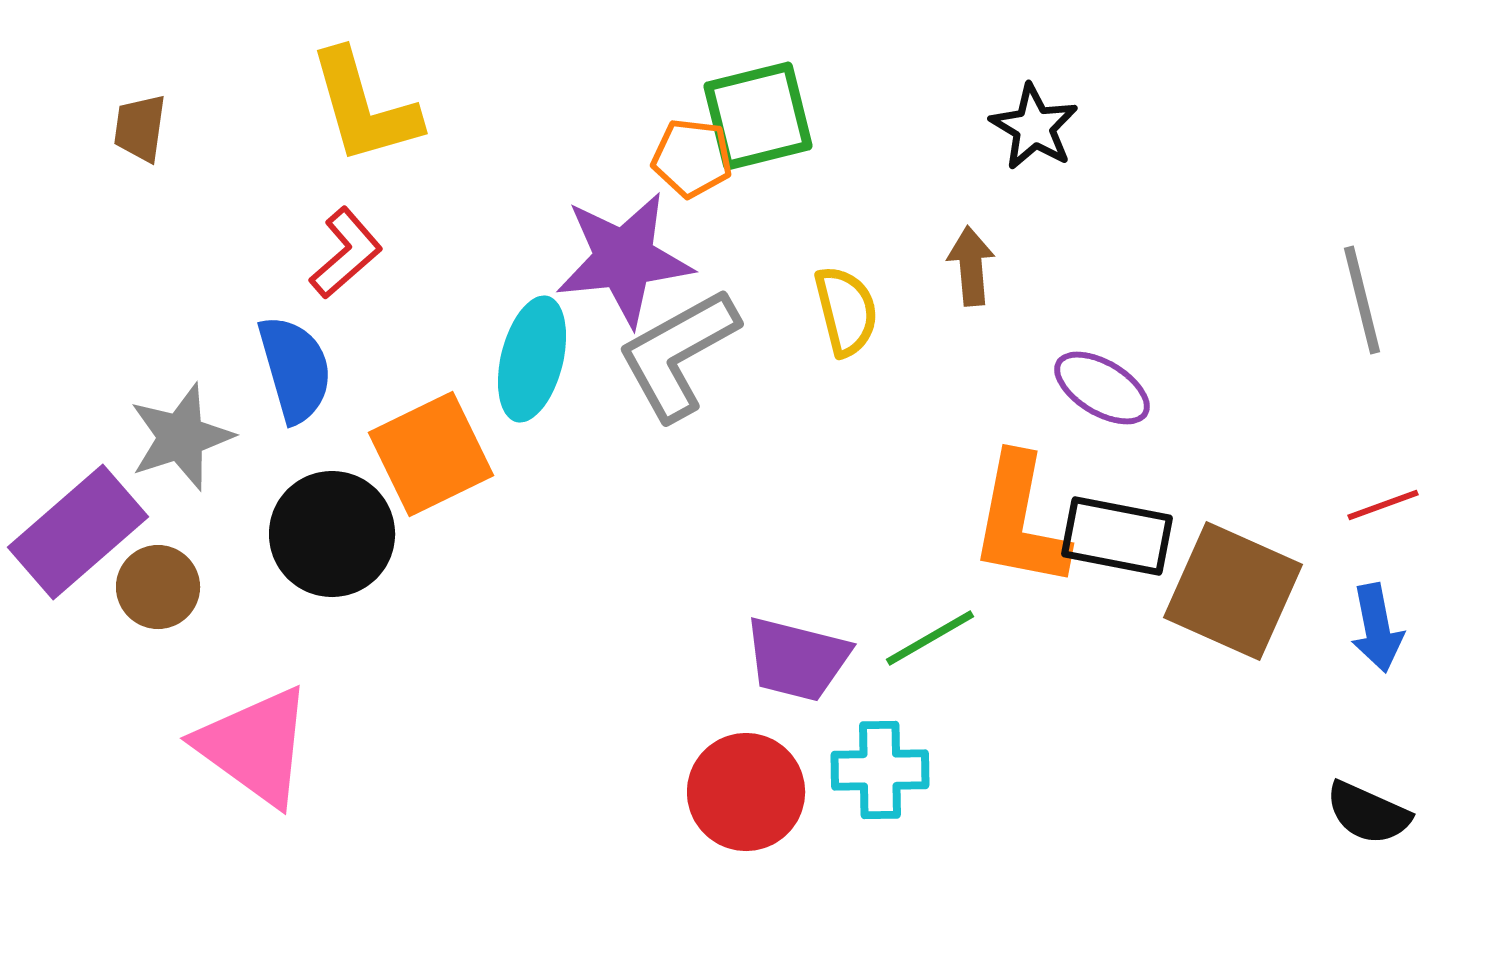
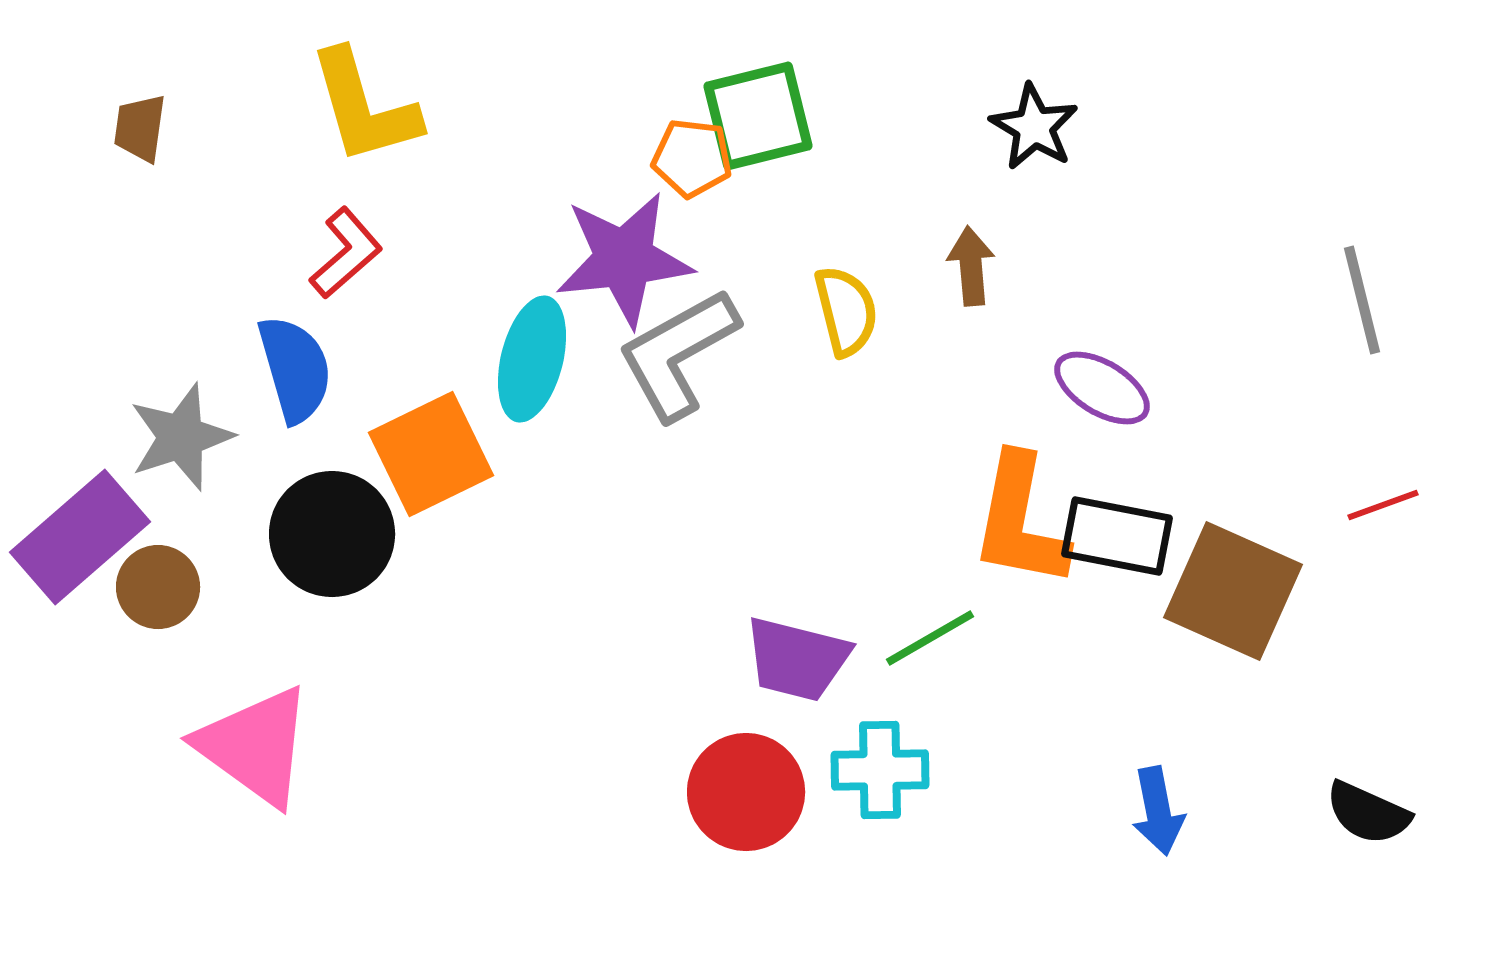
purple rectangle: moved 2 px right, 5 px down
blue arrow: moved 219 px left, 183 px down
